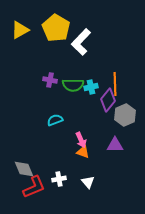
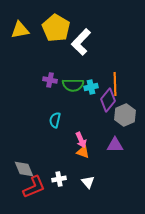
yellow triangle: rotated 18 degrees clockwise
cyan semicircle: rotated 56 degrees counterclockwise
